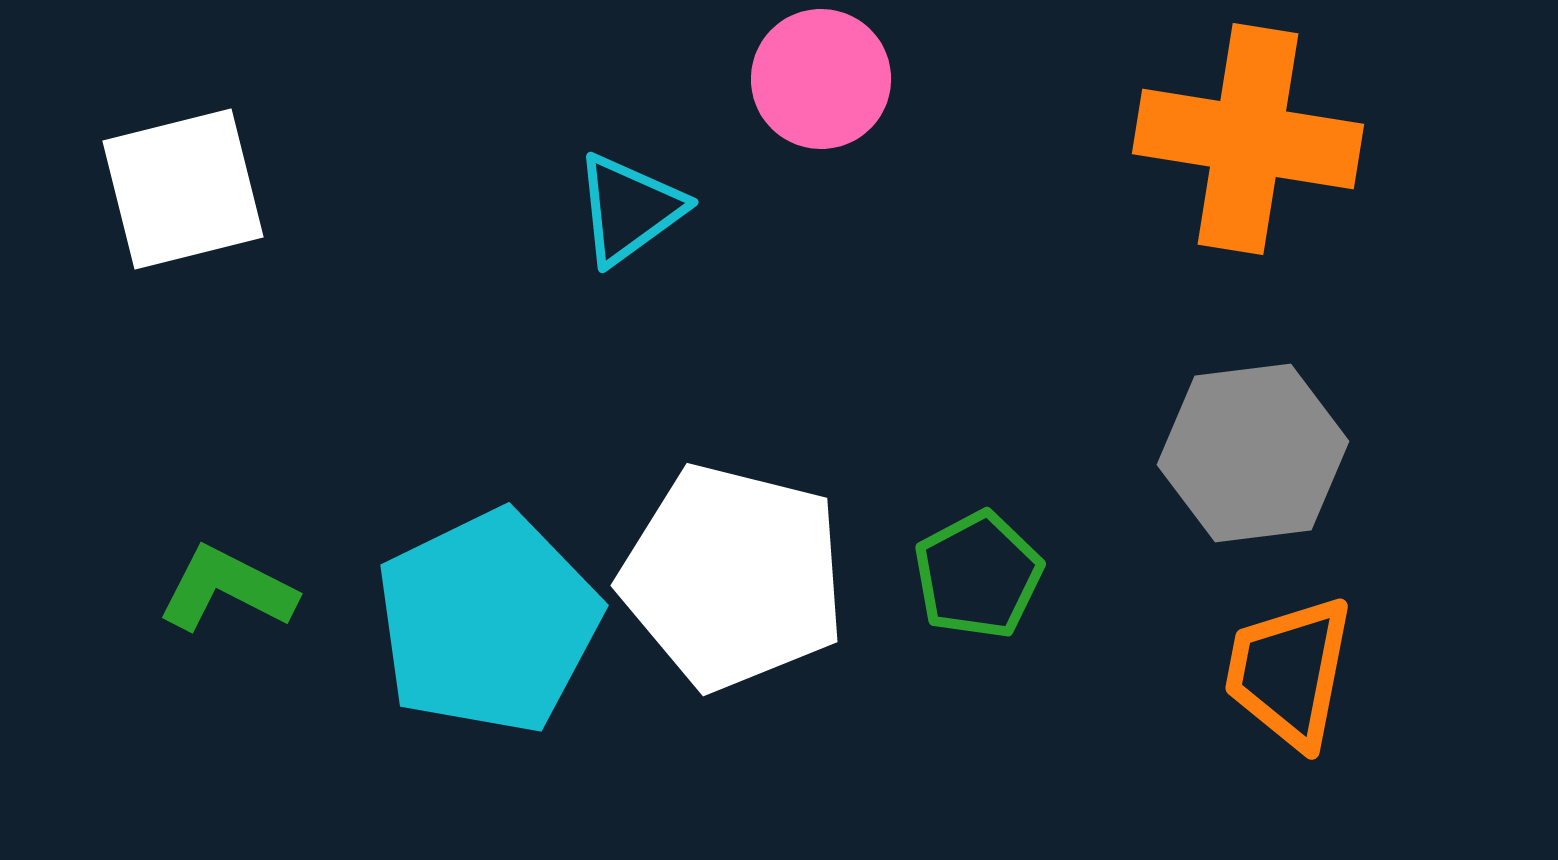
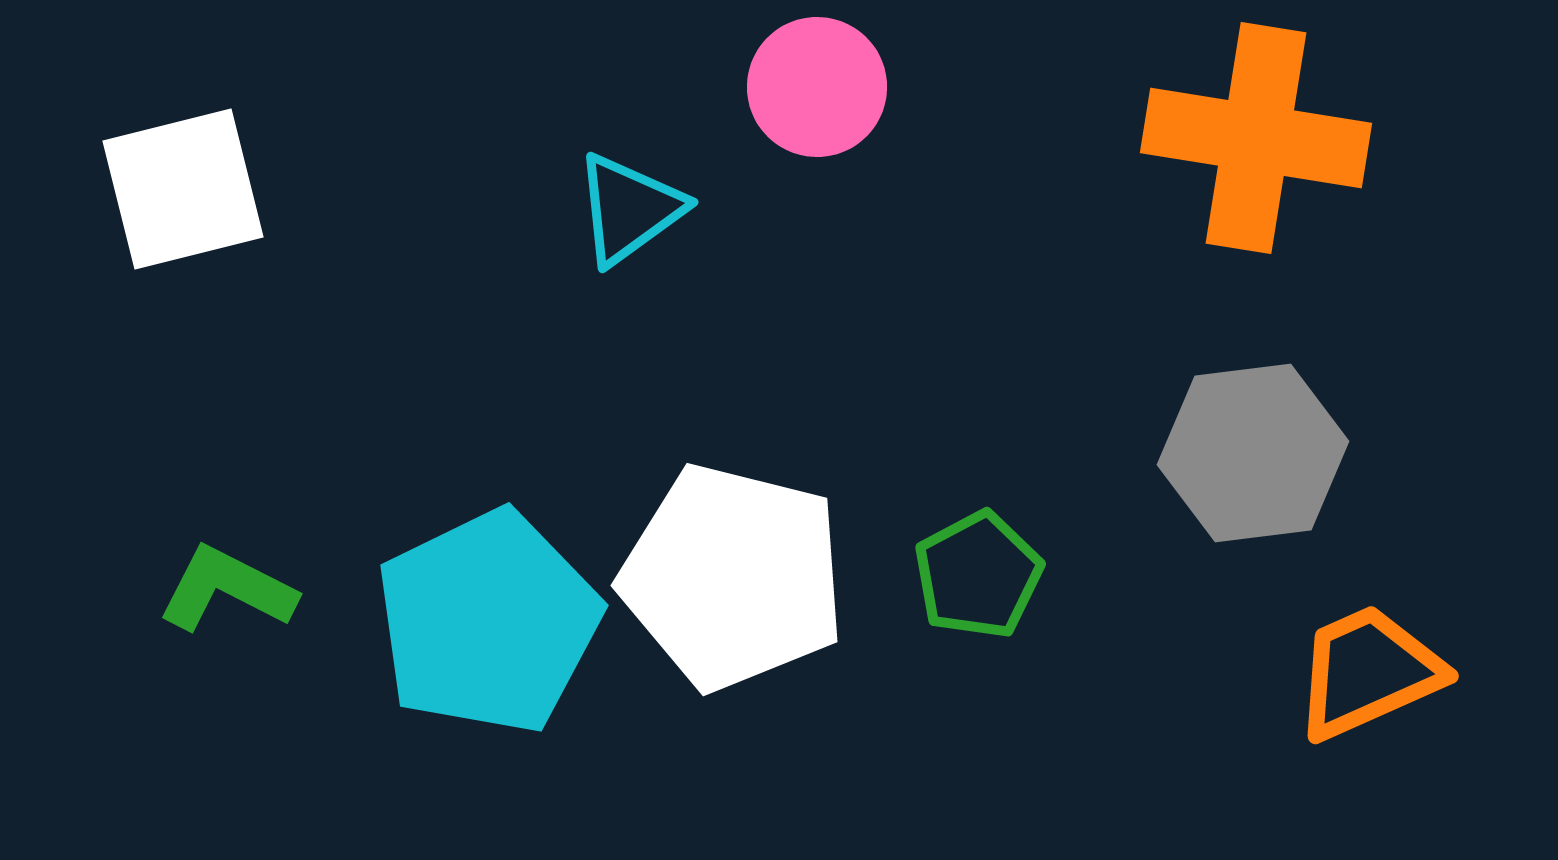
pink circle: moved 4 px left, 8 px down
orange cross: moved 8 px right, 1 px up
orange trapezoid: moved 79 px right; rotated 55 degrees clockwise
